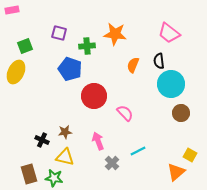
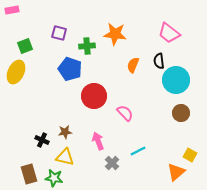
cyan circle: moved 5 px right, 4 px up
